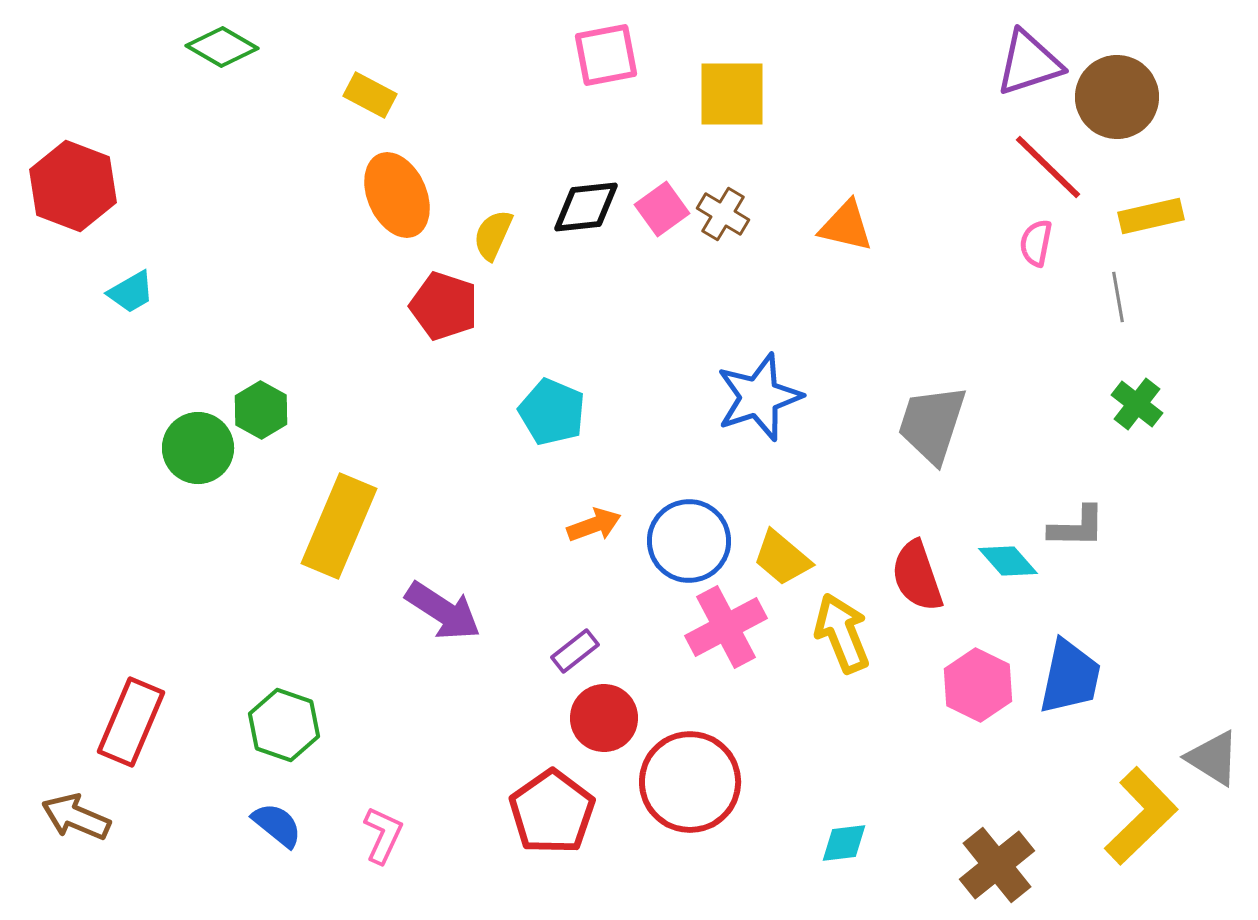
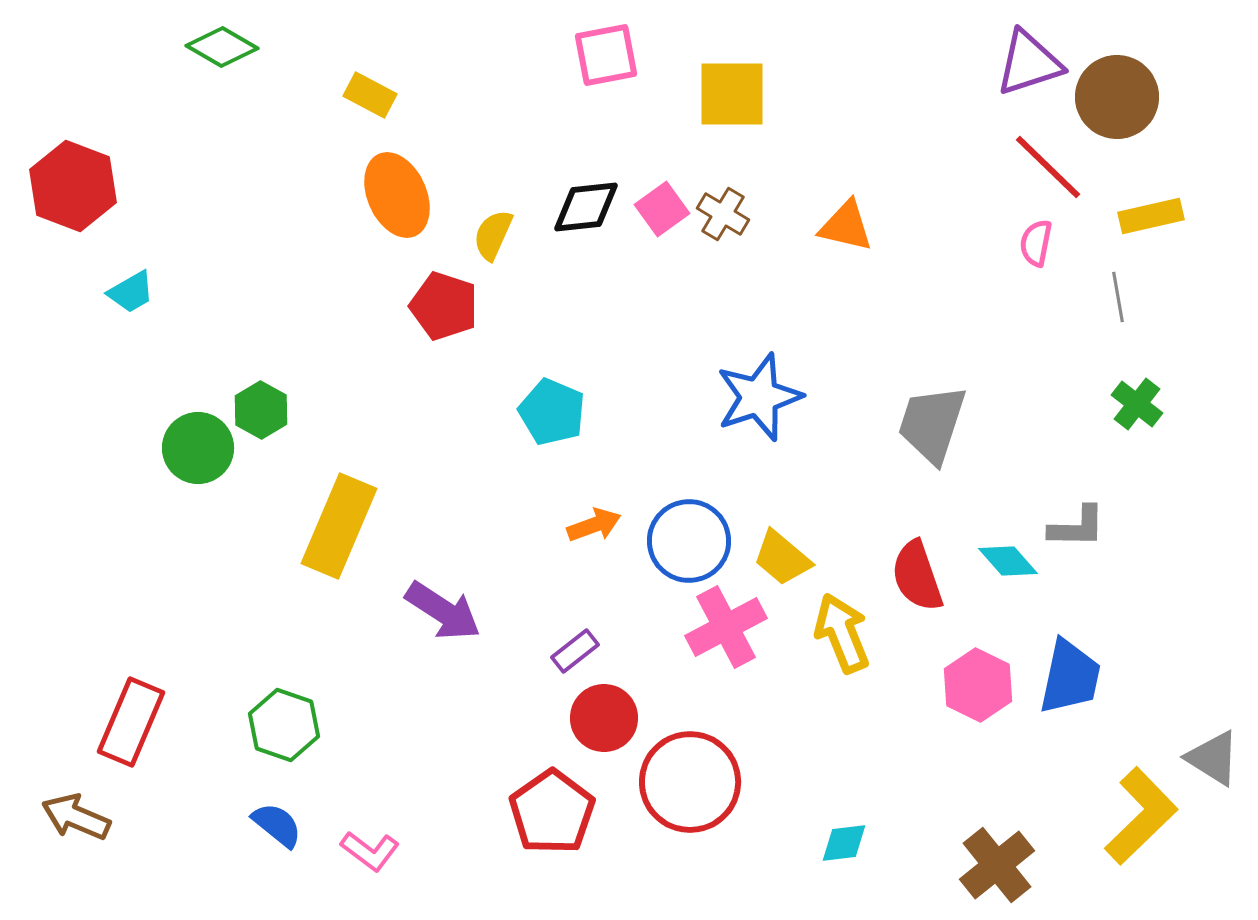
pink L-shape at (383, 835): moved 13 px left, 16 px down; rotated 102 degrees clockwise
